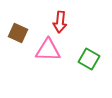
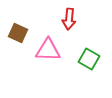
red arrow: moved 9 px right, 3 px up
